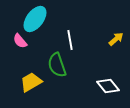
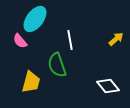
yellow trapezoid: rotated 135 degrees clockwise
